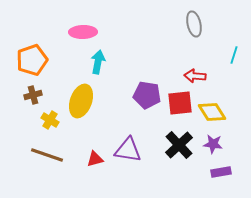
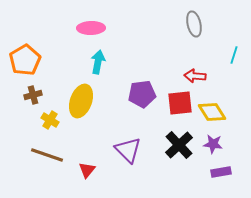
pink ellipse: moved 8 px right, 4 px up
orange pentagon: moved 7 px left; rotated 12 degrees counterclockwise
purple pentagon: moved 5 px left, 1 px up; rotated 16 degrees counterclockwise
purple triangle: rotated 36 degrees clockwise
red triangle: moved 8 px left, 11 px down; rotated 36 degrees counterclockwise
